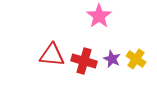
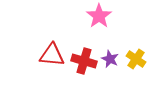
purple star: moved 2 px left
